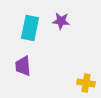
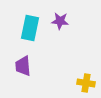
purple star: moved 1 px left
